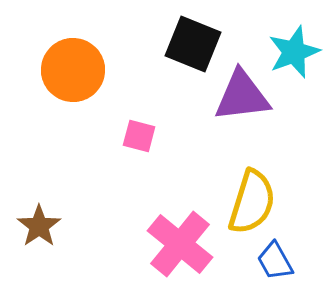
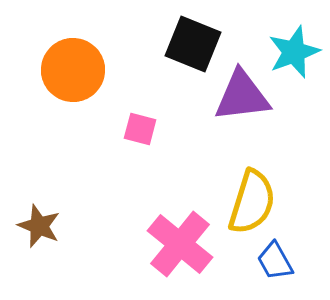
pink square: moved 1 px right, 7 px up
brown star: rotated 15 degrees counterclockwise
